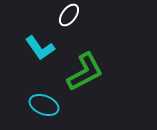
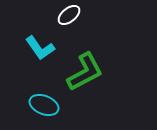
white ellipse: rotated 15 degrees clockwise
